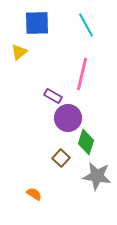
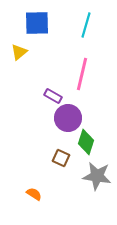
cyan line: rotated 45 degrees clockwise
brown square: rotated 18 degrees counterclockwise
